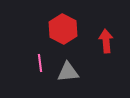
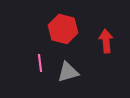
red hexagon: rotated 12 degrees counterclockwise
gray triangle: rotated 10 degrees counterclockwise
